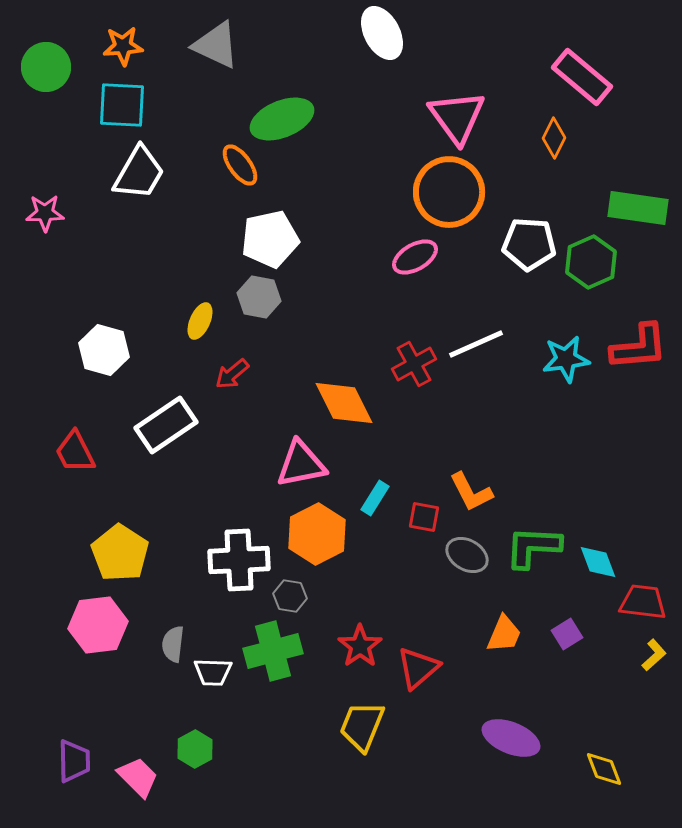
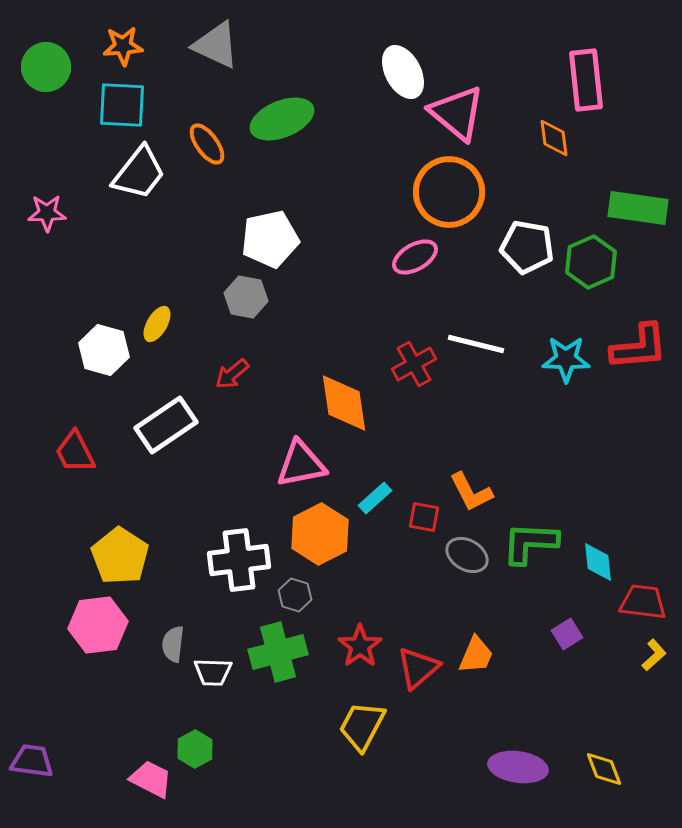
white ellipse at (382, 33): moved 21 px right, 39 px down
pink rectangle at (582, 77): moved 4 px right, 3 px down; rotated 44 degrees clockwise
pink triangle at (457, 117): moved 4 px up; rotated 14 degrees counterclockwise
orange diamond at (554, 138): rotated 33 degrees counterclockwise
orange ellipse at (240, 165): moved 33 px left, 21 px up
white trapezoid at (139, 173): rotated 8 degrees clockwise
pink star at (45, 213): moved 2 px right
white pentagon at (529, 244): moved 2 px left, 3 px down; rotated 6 degrees clockwise
gray hexagon at (259, 297): moved 13 px left
yellow ellipse at (200, 321): moved 43 px left, 3 px down; rotated 6 degrees clockwise
white line at (476, 344): rotated 38 degrees clockwise
cyan star at (566, 359): rotated 9 degrees clockwise
orange diamond at (344, 403): rotated 18 degrees clockwise
cyan rectangle at (375, 498): rotated 16 degrees clockwise
orange hexagon at (317, 534): moved 3 px right
green L-shape at (533, 547): moved 3 px left, 4 px up
yellow pentagon at (120, 553): moved 3 px down
white cross at (239, 560): rotated 4 degrees counterclockwise
cyan diamond at (598, 562): rotated 15 degrees clockwise
gray hexagon at (290, 596): moved 5 px right, 1 px up; rotated 8 degrees clockwise
orange trapezoid at (504, 634): moved 28 px left, 21 px down
green cross at (273, 651): moved 5 px right, 1 px down
yellow trapezoid at (362, 726): rotated 6 degrees clockwise
purple ellipse at (511, 738): moved 7 px right, 29 px down; rotated 14 degrees counterclockwise
purple trapezoid at (74, 761): moved 42 px left; rotated 81 degrees counterclockwise
pink trapezoid at (138, 777): moved 13 px right, 2 px down; rotated 18 degrees counterclockwise
